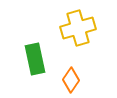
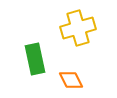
orange diamond: rotated 60 degrees counterclockwise
